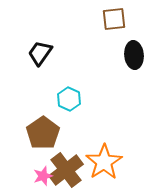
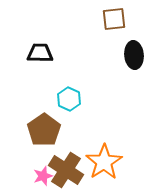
black trapezoid: rotated 56 degrees clockwise
brown pentagon: moved 1 px right, 3 px up
brown cross: rotated 20 degrees counterclockwise
